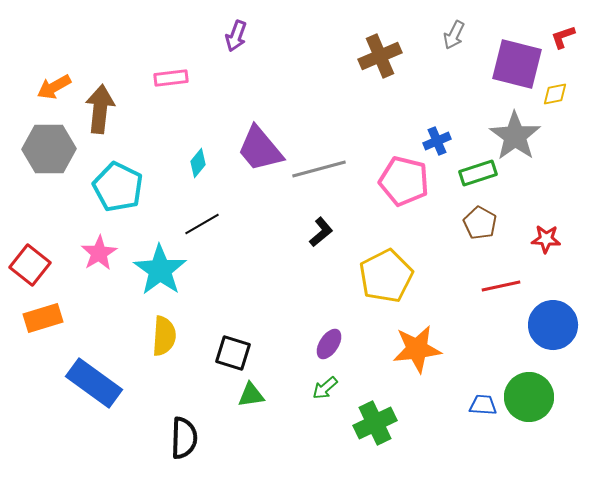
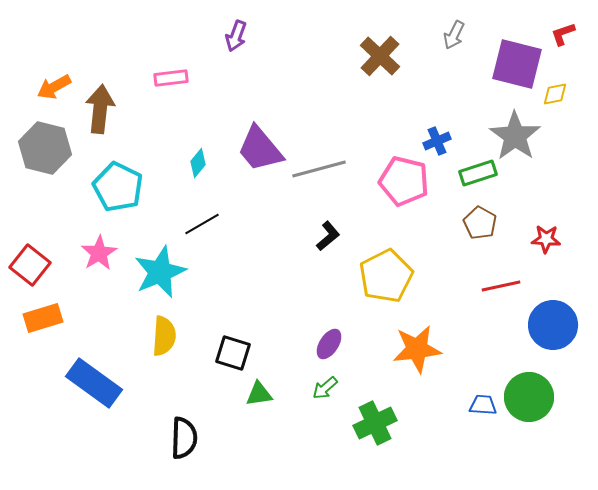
red L-shape: moved 3 px up
brown cross: rotated 24 degrees counterclockwise
gray hexagon: moved 4 px left, 1 px up; rotated 15 degrees clockwise
black L-shape: moved 7 px right, 4 px down
cyan star: moved 2 px down; rotated 14 degrees clockwise
green triangle: moved 8 px right, 1 px up
